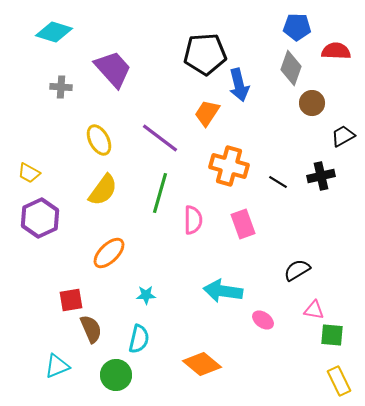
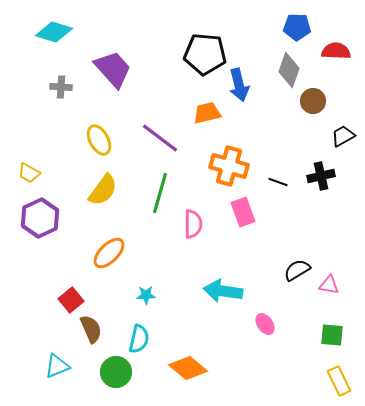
black pentagon: rotated 9 degrees clockwise
gray diamond: moved 2 px left, 2 px down
brown circle: moved 1 px right, 2 px up
orange trapezoid: rotated 44 degrees clockwise
black line: rotated 12 degrees counterclockwise
pink semicircle: moved 4 px down
pink rectangle: moved 12 px up
red square: rotated 30 degrees counterclockwise
pink triangle: moved 15 px right, 25 px up
pink ellipse: moved 2 px right, 4 px down; rotated 20 degrees clockwise
orange diamond: moved 14 px left, 4 px down
green circle: moved 3 px up
